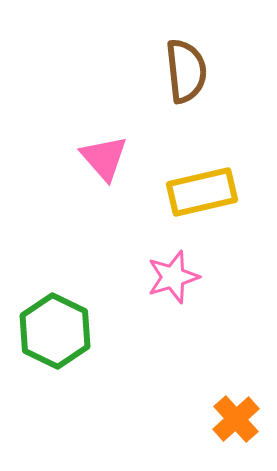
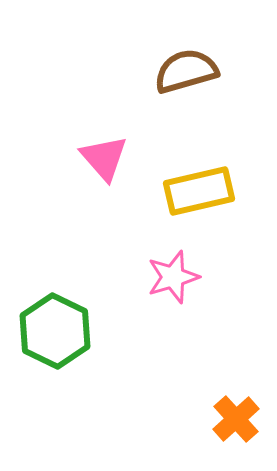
brown semicircle: rotated 100 degrees counterclockwise
yellow rectangle: moved 3 px left, 1 px up
